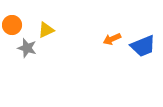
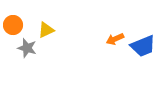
orange circle: moved 1 px right
orange arrow: moved 3 px right
